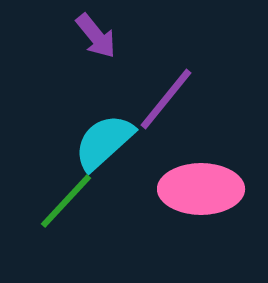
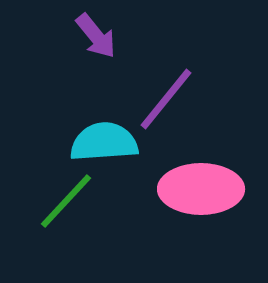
cyan semicircle: rotated 38 degrees clockwise
